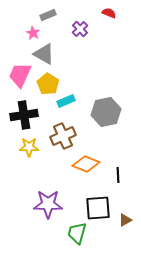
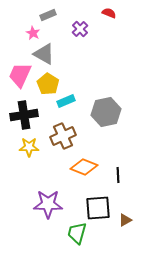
orange diamond: moved 2 px left, 3 px down
